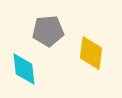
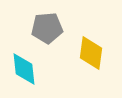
gray pentagon: moved 1 px left, 3 px up
